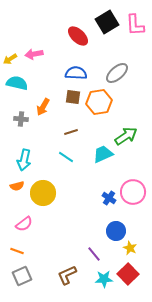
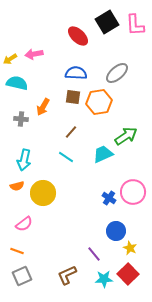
brown line: rotated 32 degrees counterclockwise
